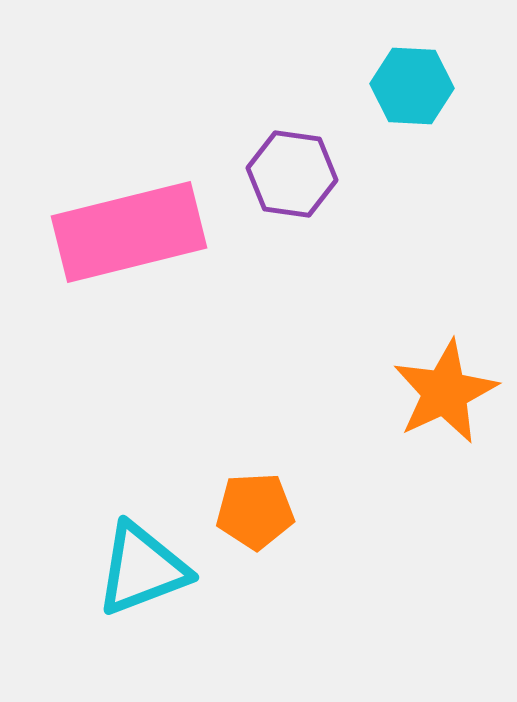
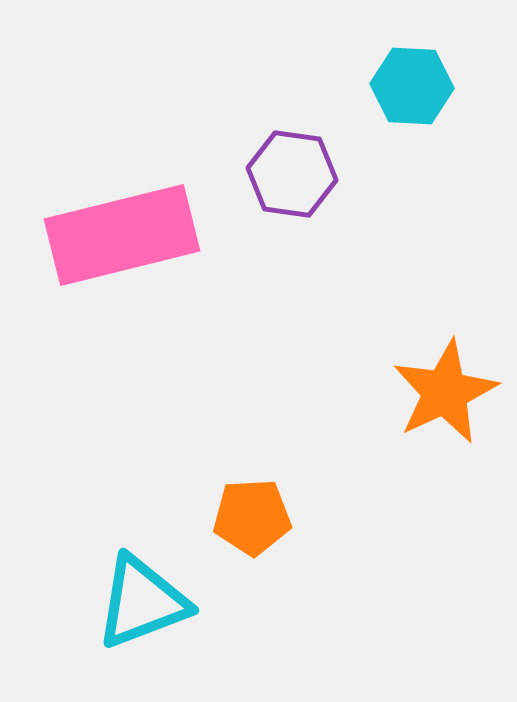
pink rectangle: moved 7 px left, 3 px down
orange pentagon: moved 3 px left, 6 px down
cyan triangle: moved 33 px down
